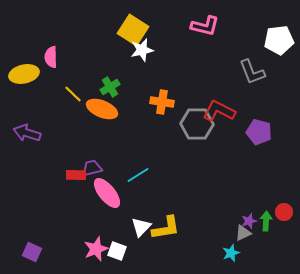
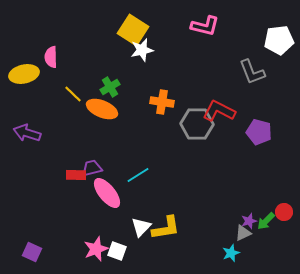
green arrow: rotated 138 degrees counterclockwise
